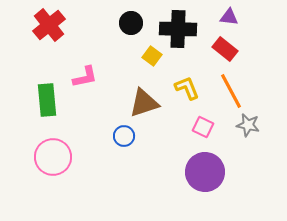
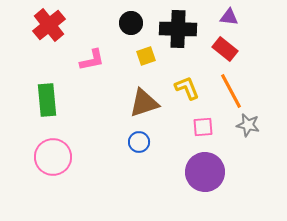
yellow square: moved 6 px left; rotated 36 degrees clockwise
pink L-shape: moved 7 px right, 17 px up
pink square: rotated 30 degrees counterclockwise
blue circle: moved 15 px right, 6 px down
